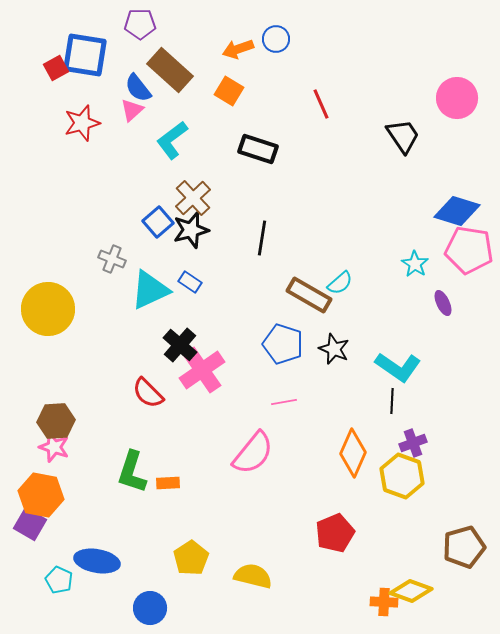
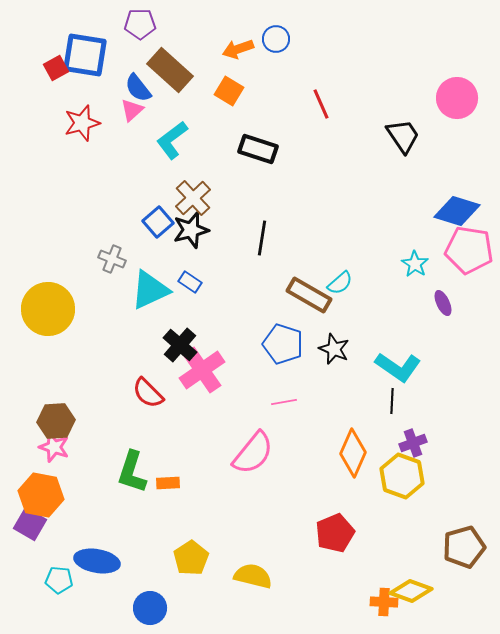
cyan pentagon at (59, 580): rotated 20 degrees counterclockwise
